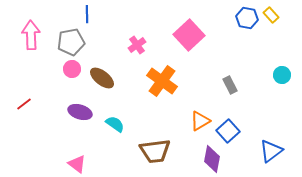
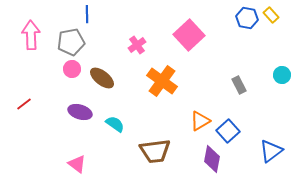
gray rectangle: moved 9 px right
